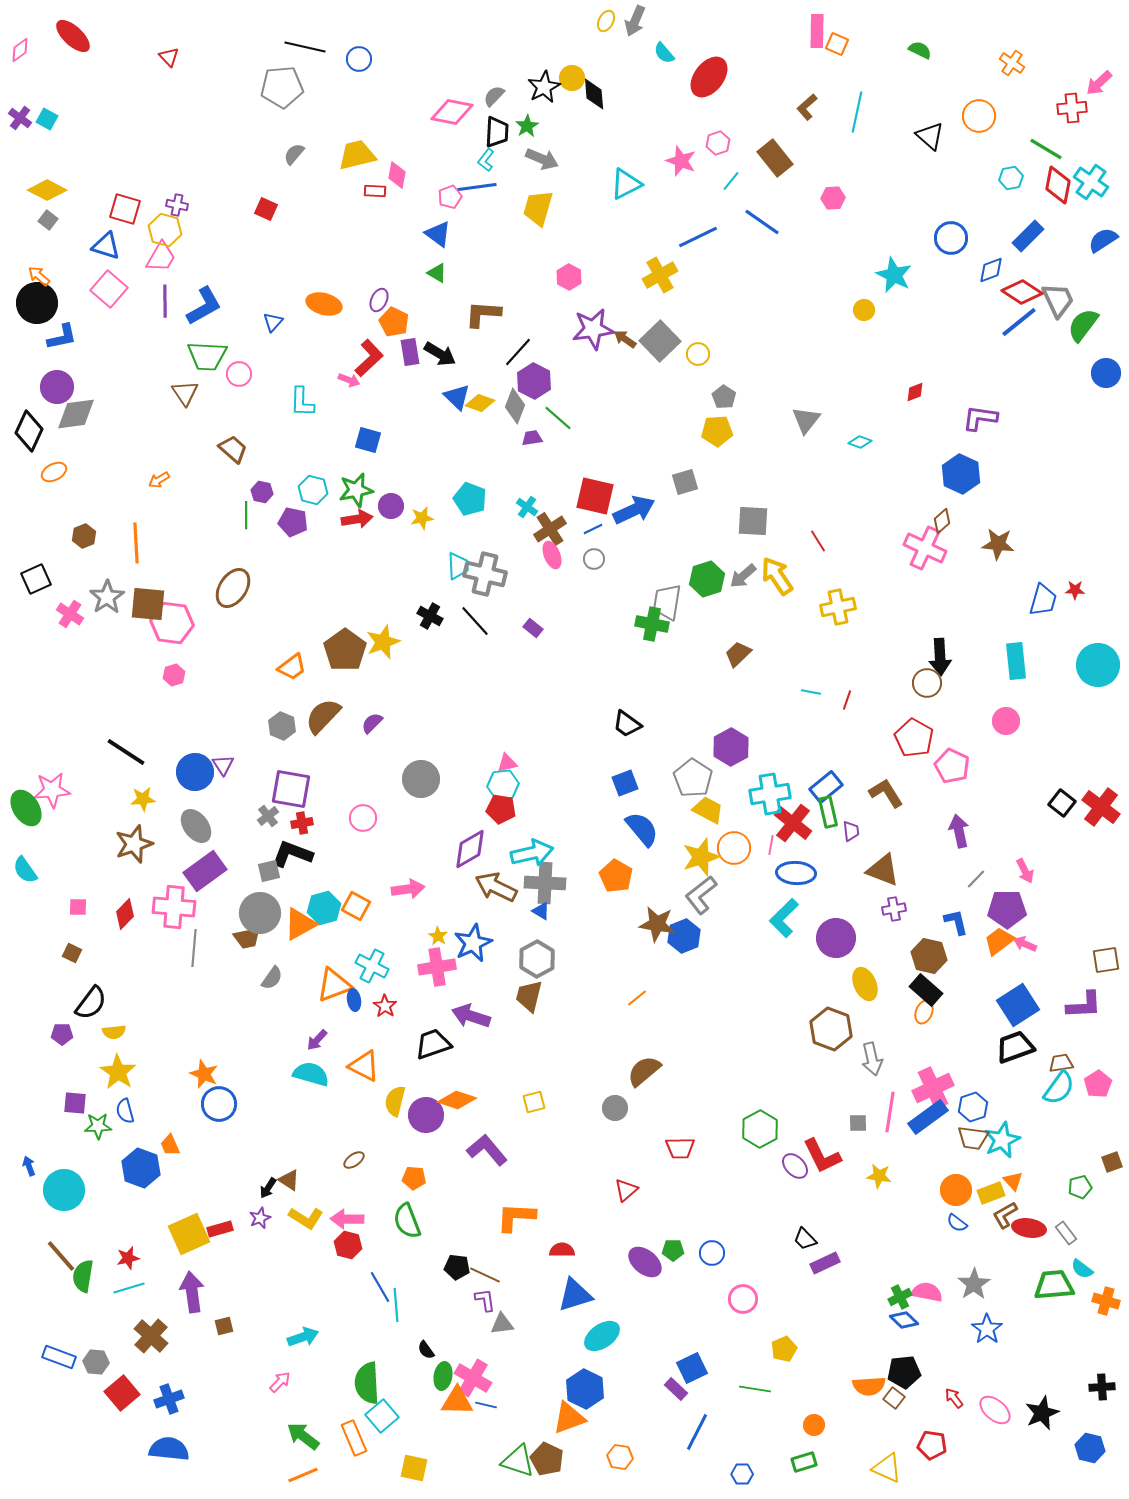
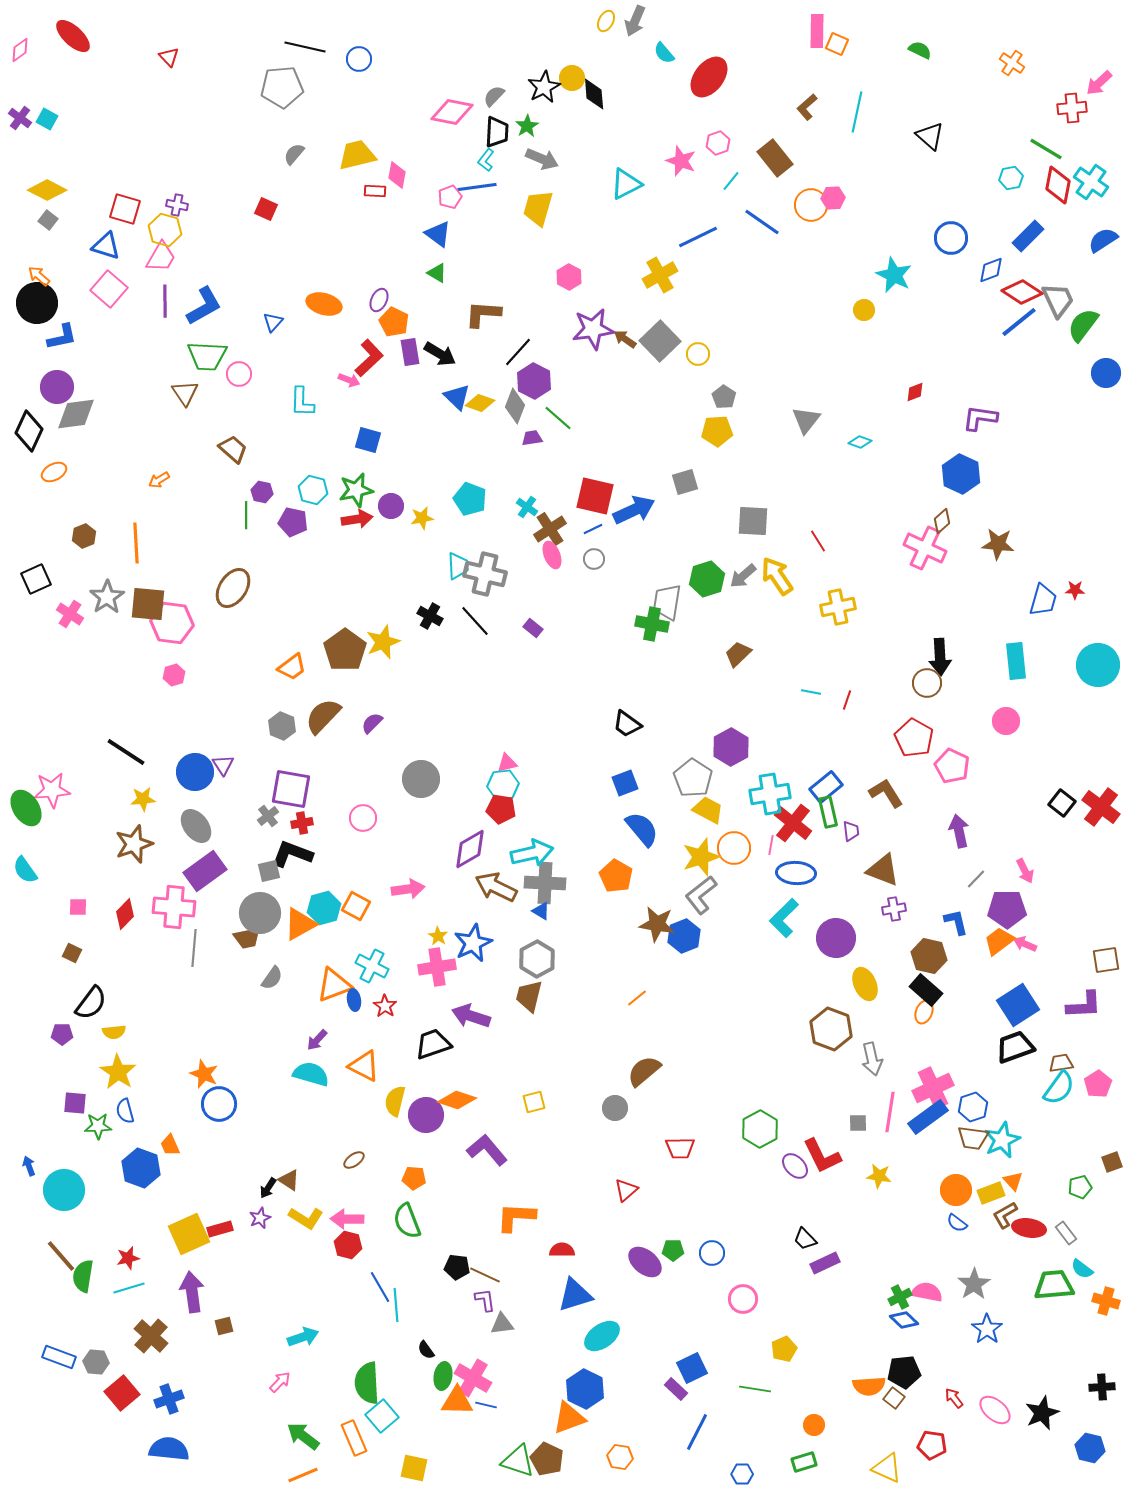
orange circle at (979, 116): moved 168 px left, 89 px down
